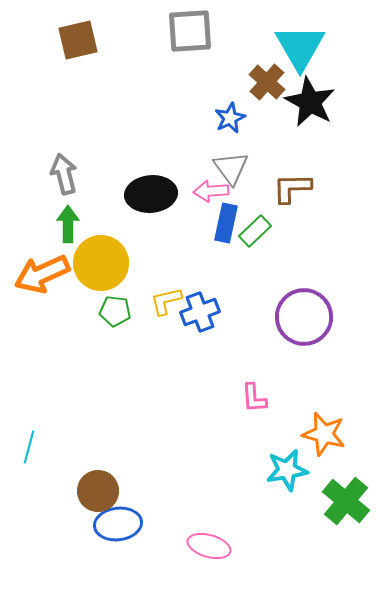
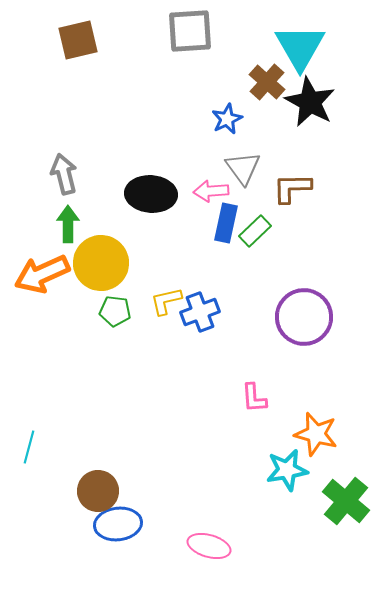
blue star: moved 3 px left, 1 px down
gray triangle: moved 12 px right
black ellipse: rotated 9 degrees clockwise
orange star: moved 8 px left
